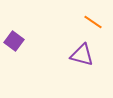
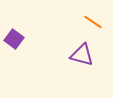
purple square: moved 2 px up
